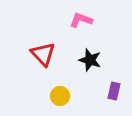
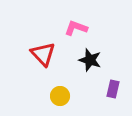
pink L-shape: moved 5 px left, 8 px down
purple rectangle: moved 1 px left, 2 px up
